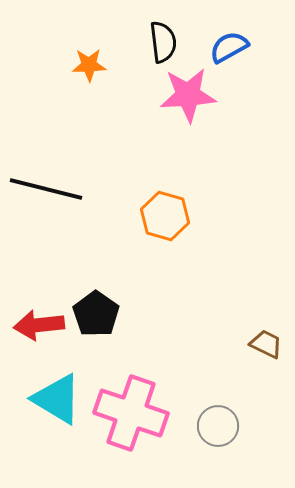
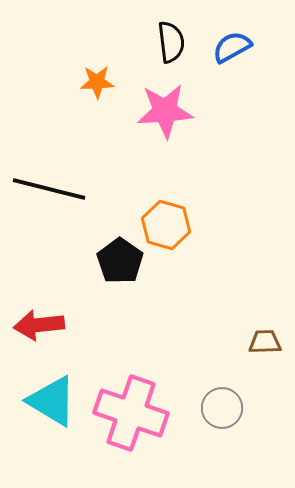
black semicircle: moved 8 px right
blue semicircle: moved 3 px right
orange star: moved 8 px right, 17 px down
pink star: moved 23 px left, 16 px down
black line: moved 3 px right
orange hexagon: moved 1 px right, 9 px down
black pentagon: moved 24 px right, 53 px up
brown trapezoid: moved 1 px left, 2 px up; rotated 28 degrees counterclockwise
cyan triangle: moved 5 px left, 2 px down
gray circle: moved 4 px right, 18 px up
